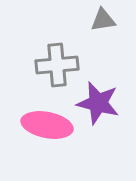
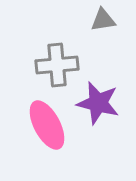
pink ellipse: rotated 51 degrees clockwise
